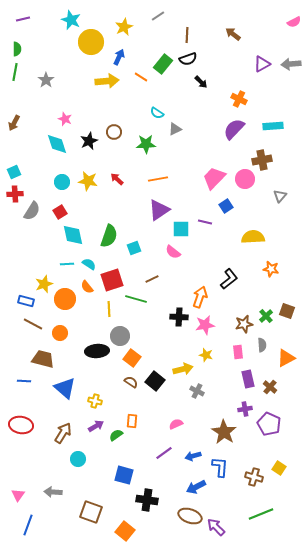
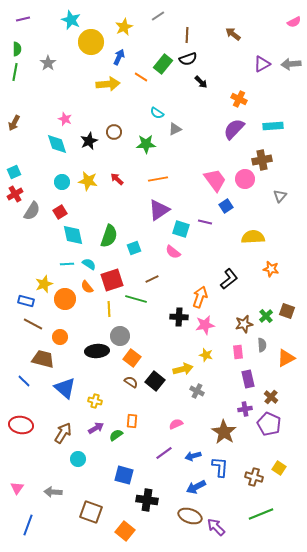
gray star at (46, 80): moved 2 px right, 17 px up
yellow arrow at (107, 81): moved 1 px right, 3 px down
pink trapezoid at (214, 178): moved 1 px right, 2 px down; rotated 100 degrees clockwise
red cross at (15, 194): rotated 28 degrees counterclockwise
cyan square at (181, 229): rotated 18 degrees clockwise
orange circle at (60, 333): moved 4 px down
blue line at (24, 381): rotated 40 degrees clockwise
brown cross at (270, 387): moved 1 px right, 10 px down
purple arrow at (96, 426): moved 2 px down
pink triangle at (18, 495): moved 1 px left, 7 px up
